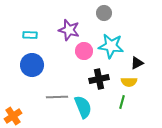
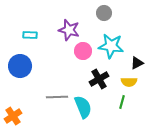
pink circle: moved 1 px left
blue circle: moved 12 px left, 1 px down
black cross: rotated 18 degrees counterclockwise
